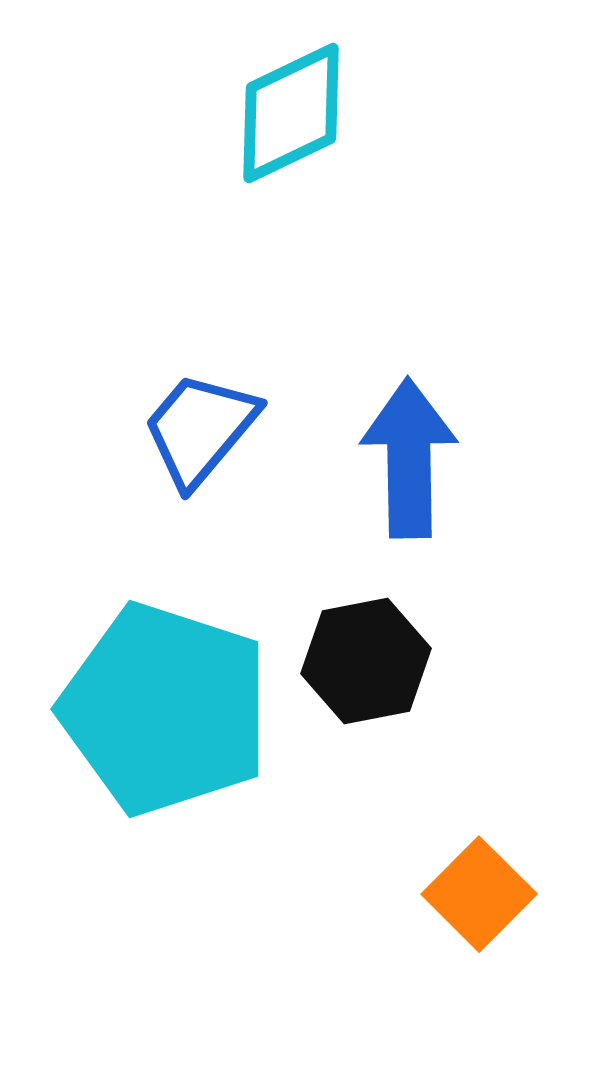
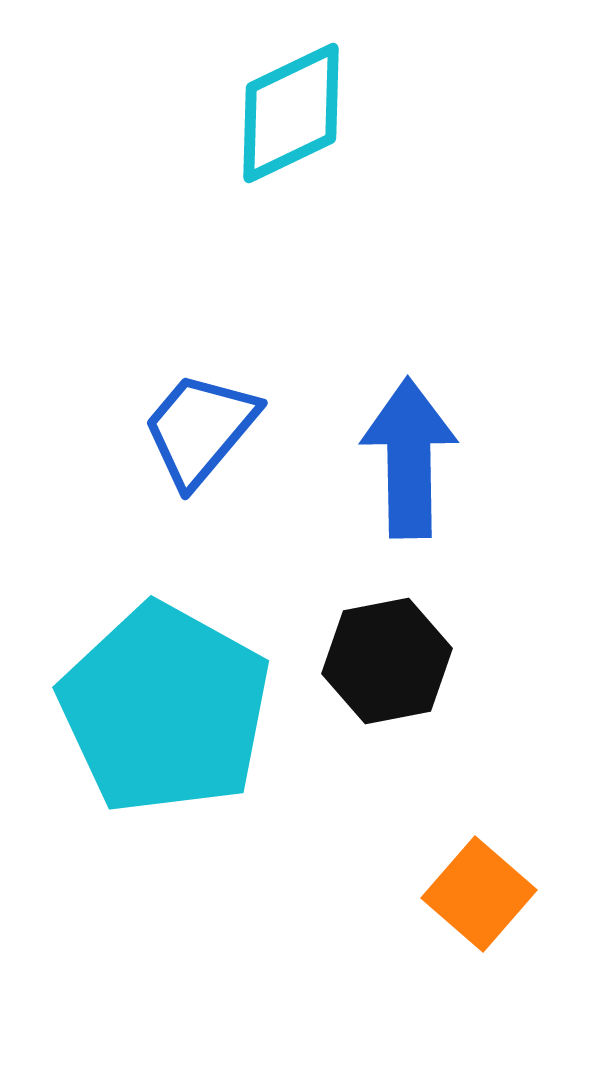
black hexagon: moved 21 px right
cyan pentagon: rotated 11 degrees clockwise
orange square: rotated 4 degrees counterclockwise
